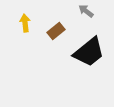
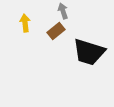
gray arrow: moved 23 px left; rotated 35 degrees clockwise
black trapezoid: rotated 56 degrees clockwise
